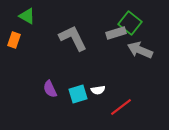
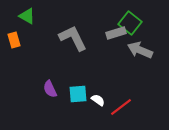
orange rectangle: rotated 35 degrees counterclockwise
white semicircle: moved 10 px down; rotated 136 degrees counterclockwise
cyan square: rotated 12 degrees clockwise
